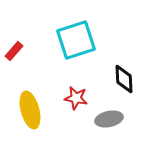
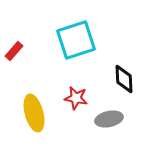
yellow ellipse: moved 4 px right, 3 px down
